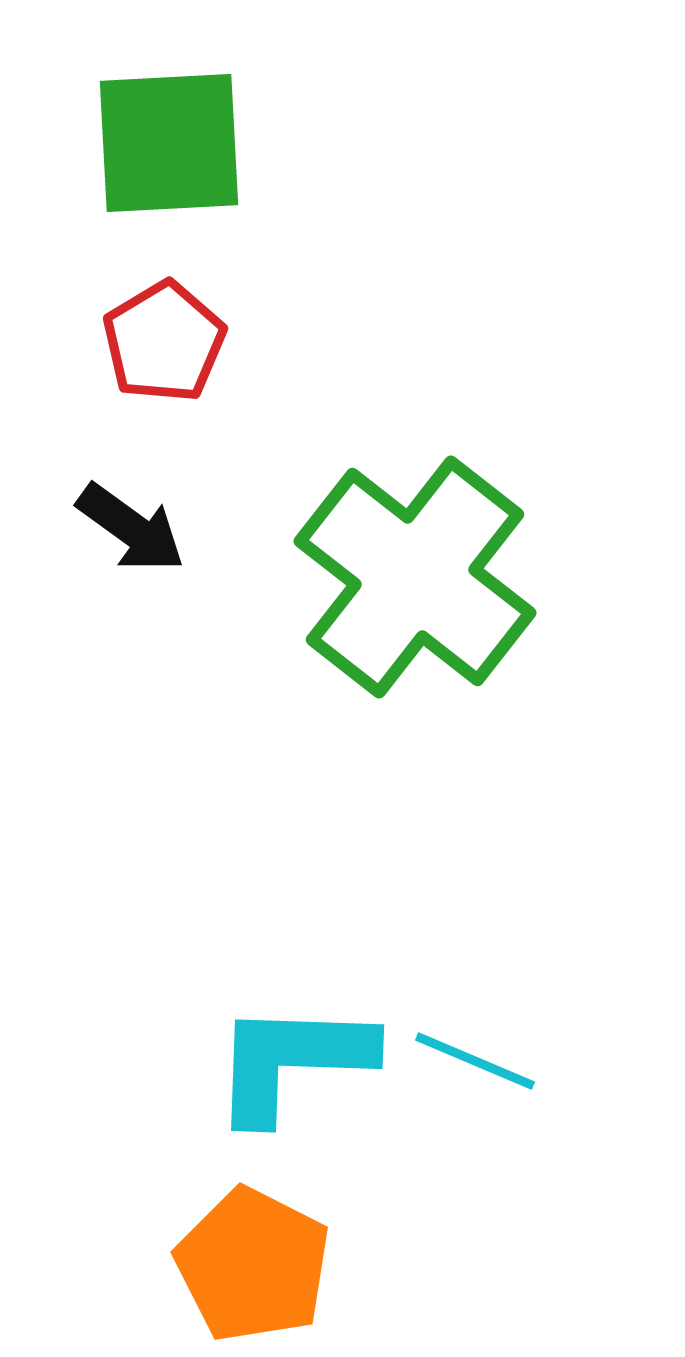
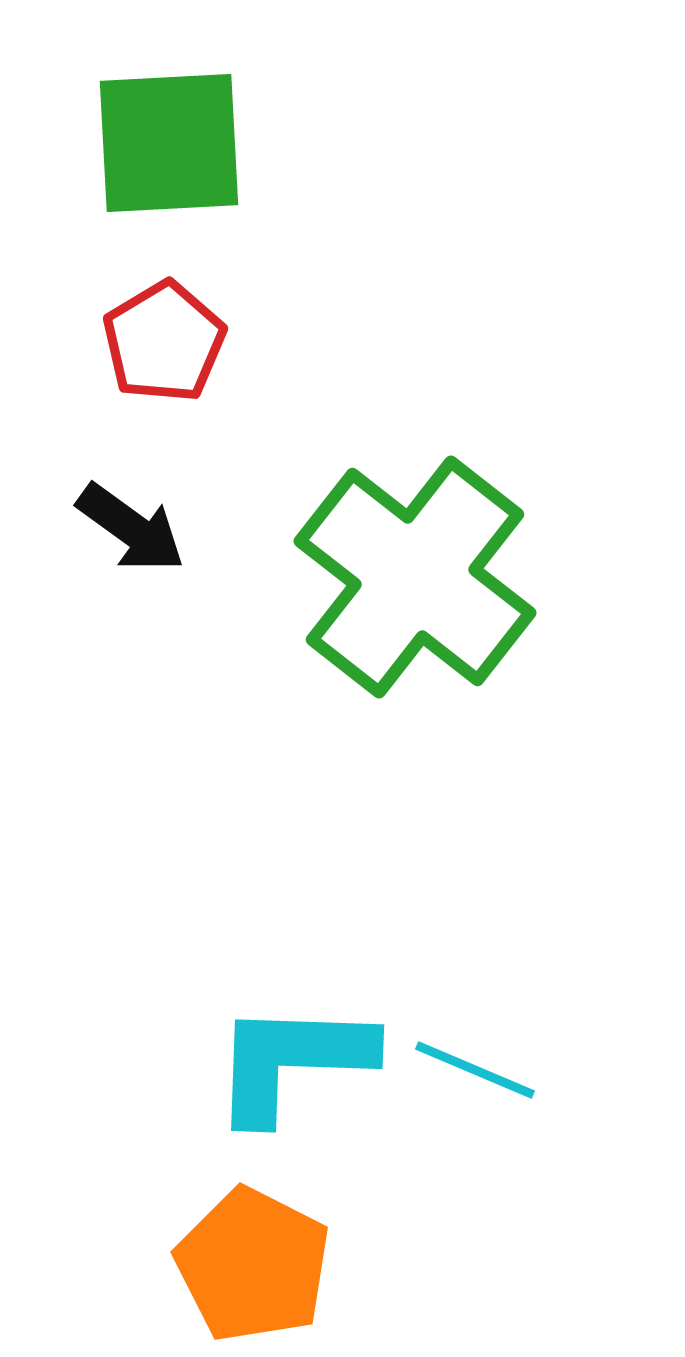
cyan line: moved 9 px down
